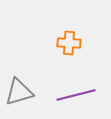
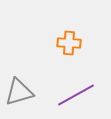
purple line: rotated 15 degrees counterclockwise
